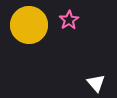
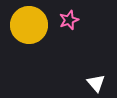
pink star: rotated 12 degrees clockwise
